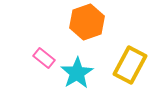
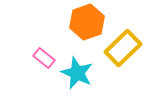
yellow rectangle: moved 7 px left, 17 px up; rotated 18 degrees clockwise
cyan star: rotated 16 degrees counterclockwise
